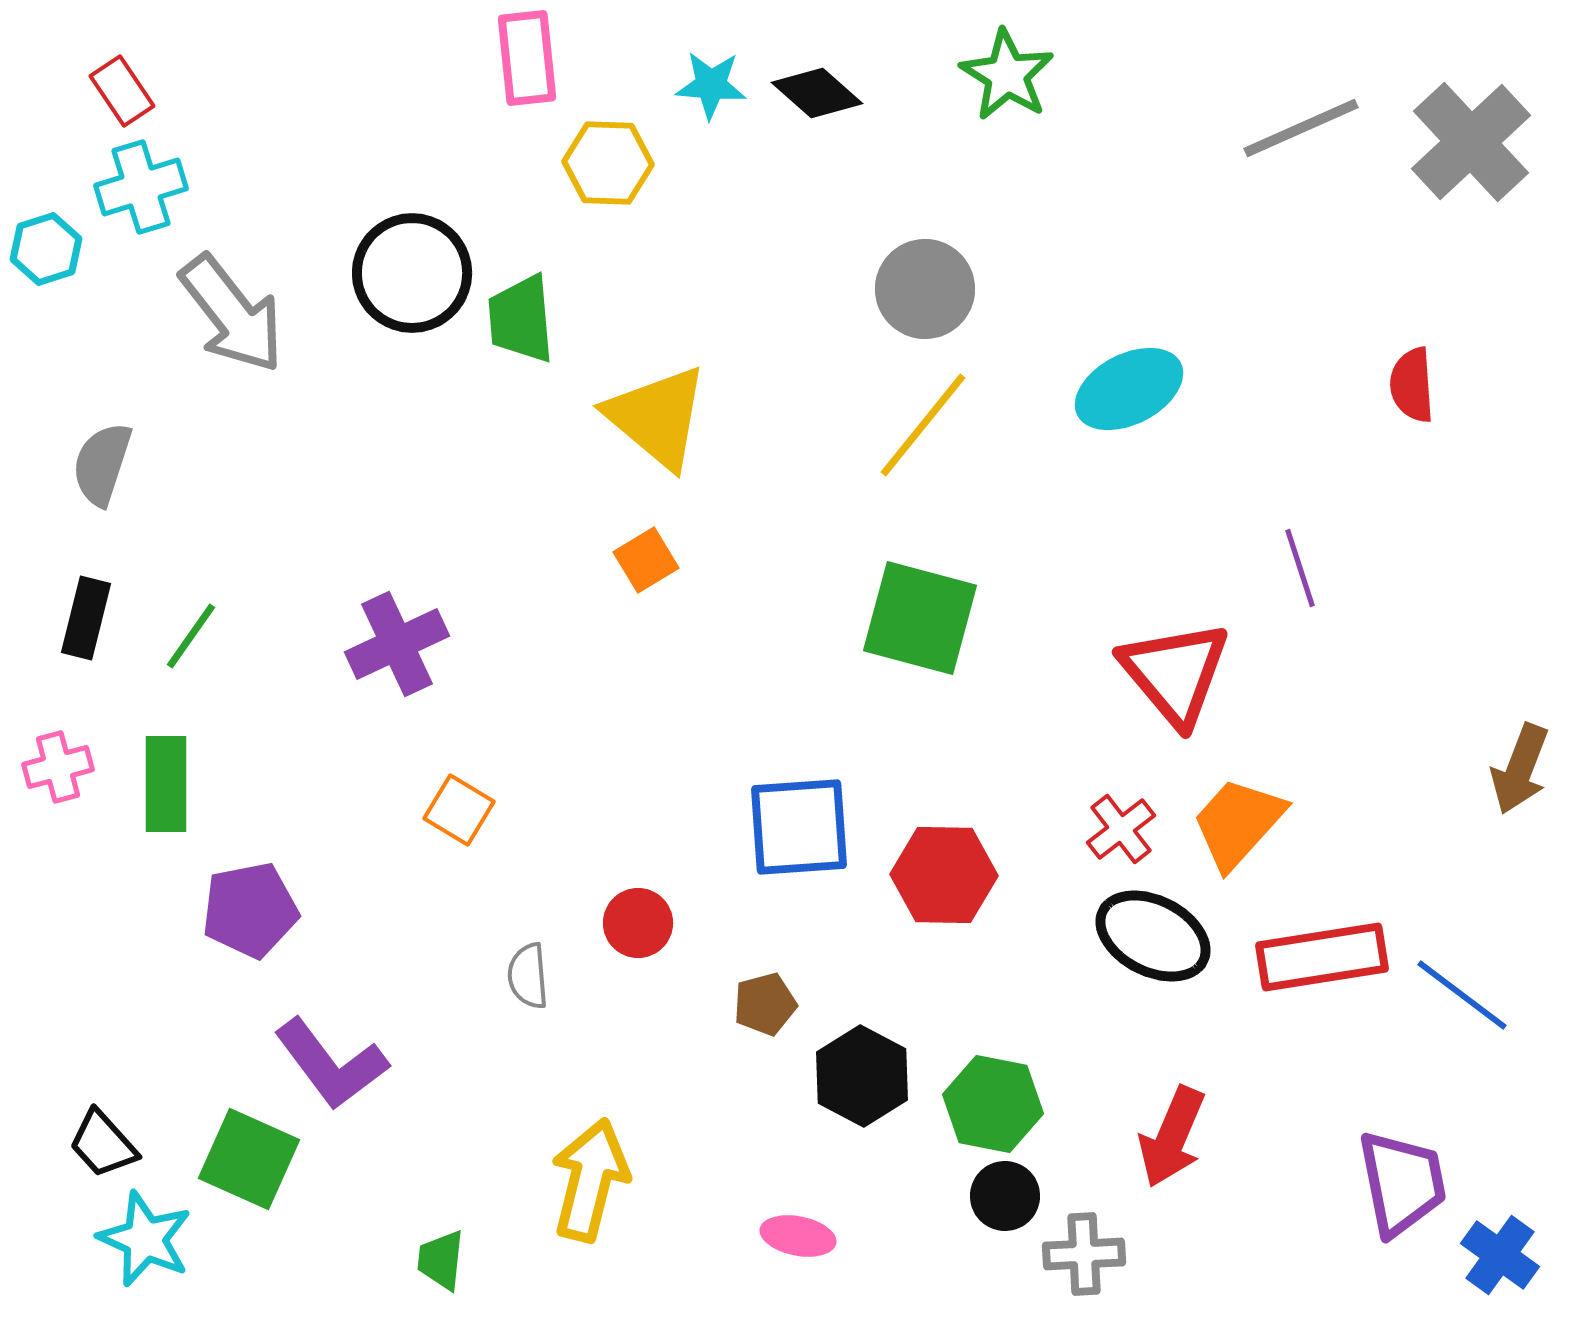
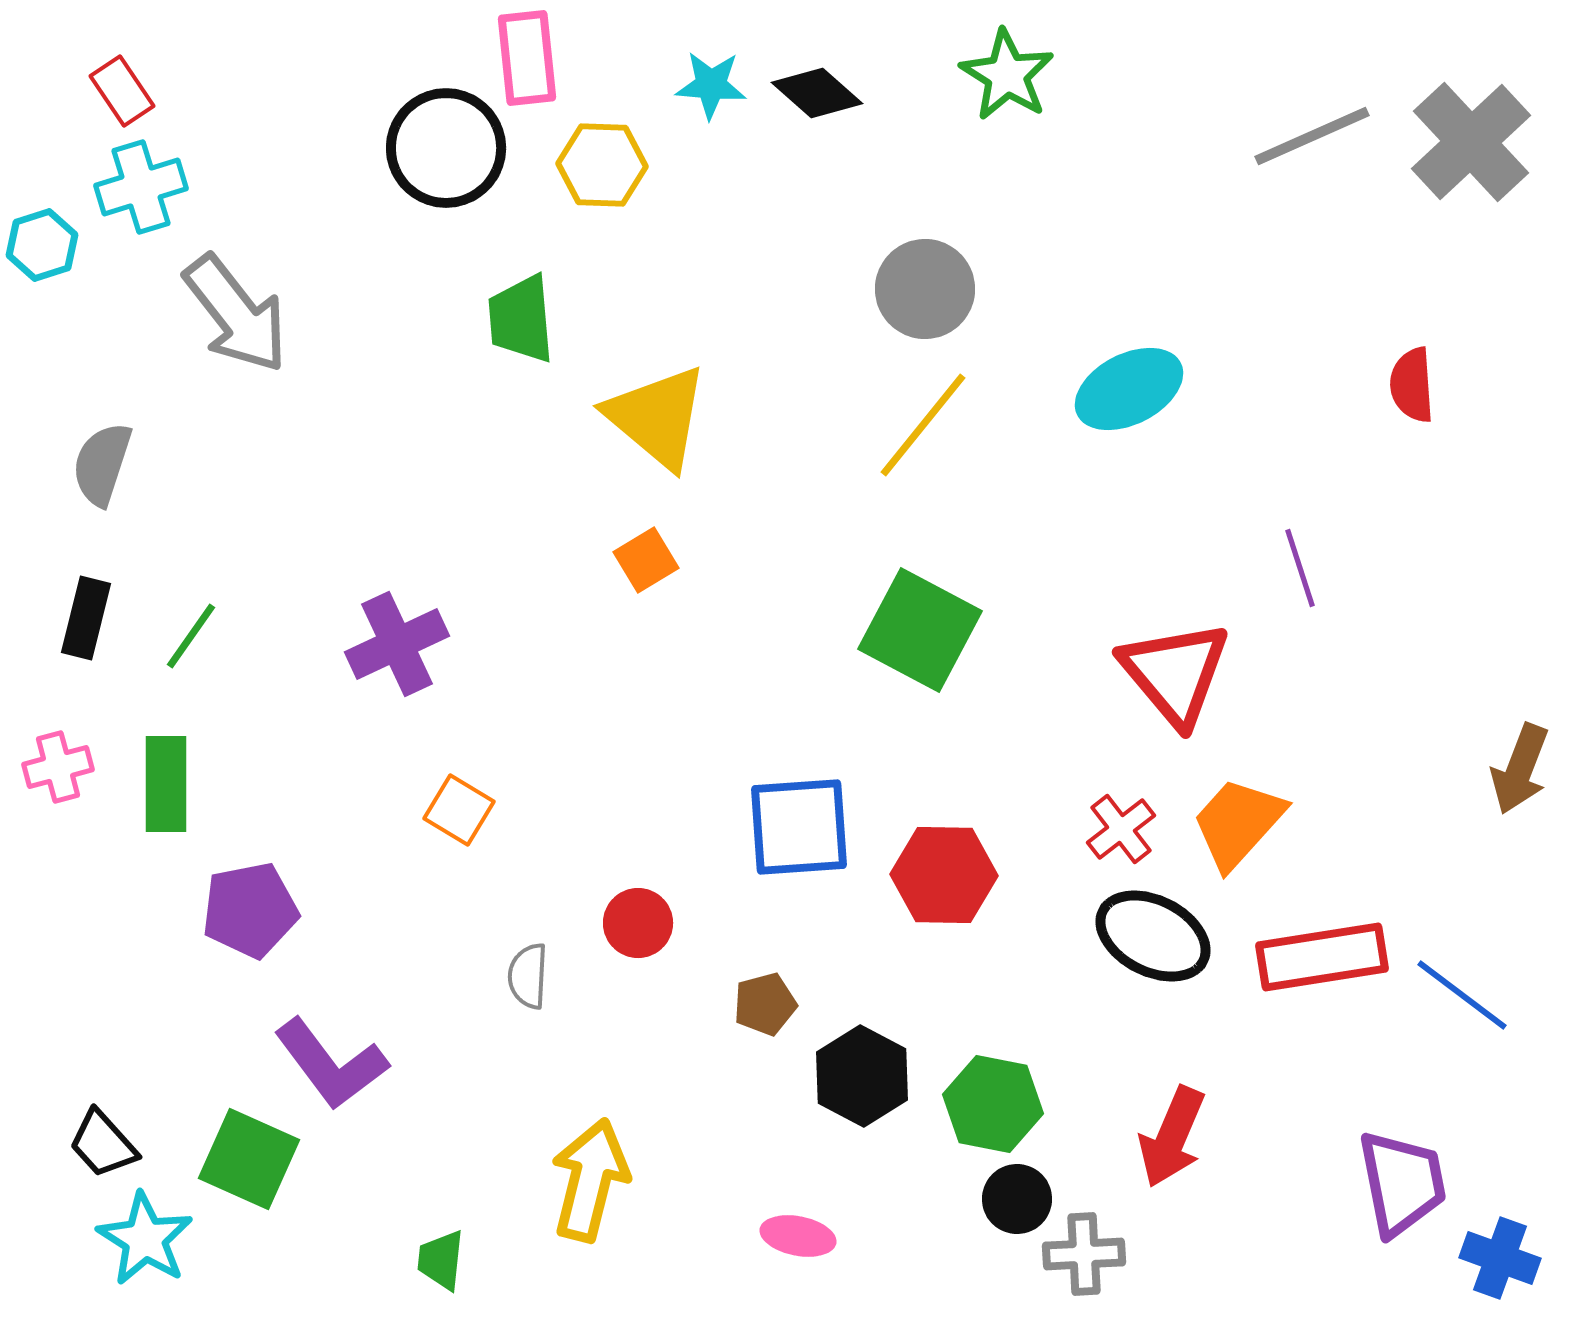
gray line at (1301, 128): moved 11 px right, 8 px down
yellow hexagon at (608, 163): moved 6 px left, 2 px down
cyan hexagon at (46, 249): moved 4 px left, 4 px up
black circle at (412, 273): moved 34 px right, 125 px up
gray arrow at (232, 314): moved 4 px right
green square at (920, 618): moved 12 px down; rotated 13 degrees clockwise
gray semicircle at (528, 976): rotated 8 degrees clockwise
black circle at (1005, 1196): moved 12 px right, 3 px down
cyan star at (145, 1239): rotated 8 degrees clockwise
blue cross at (1500, 1255): moved 3 px down; rotated 16 degrees counterclockwise
